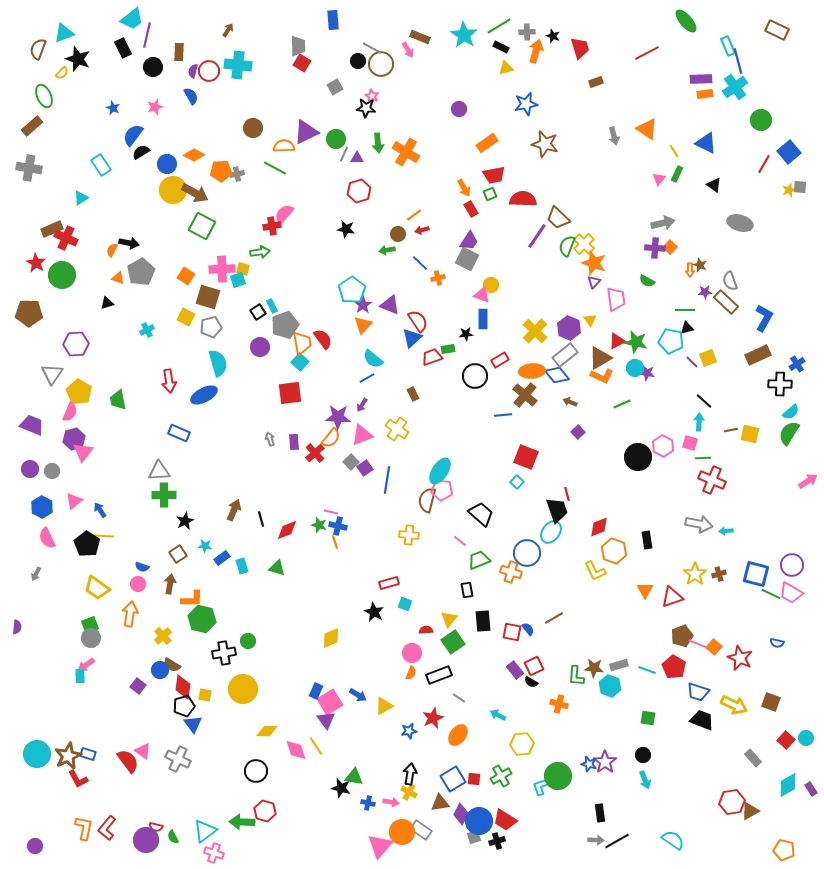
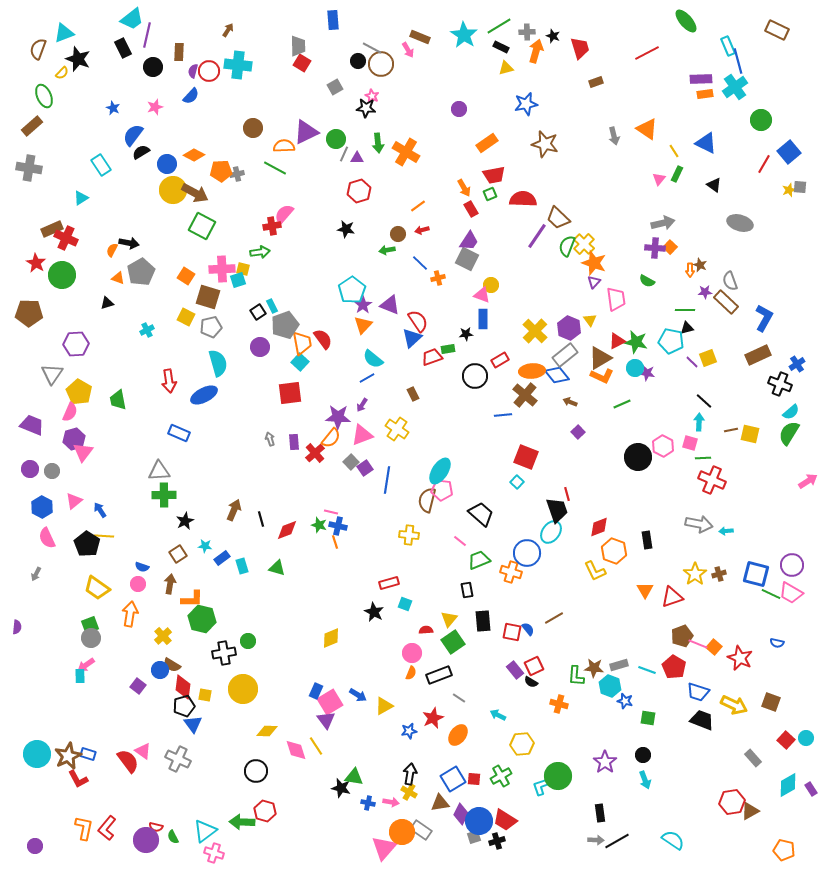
blue semicircle at (191, 96): rotated 72 degrees clockwise
orange line at (414, 215): moved 4 px right, 9 px up
black cross at (780, 384): rotated 20 degrees clockwise
blue star at (589, 764): moved 36 px right, 63 px up
pink triangle at (380, 846): moved 4 px right, 2 px down
